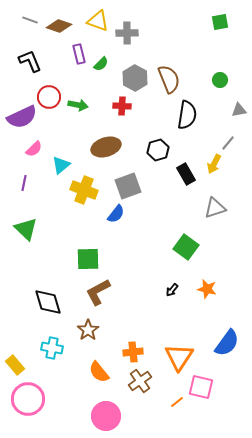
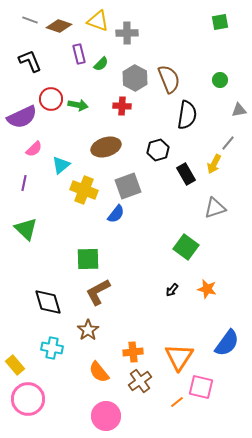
red circle at (49, 97): moved 2 px right, 2 px down
